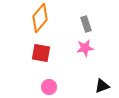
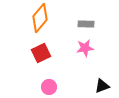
gray rectangle: rotated 70 degrees counterclockwise
red square: rotated 36 degrees counterclockwise
